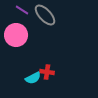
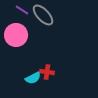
gray ellipse: moved 2 px left
